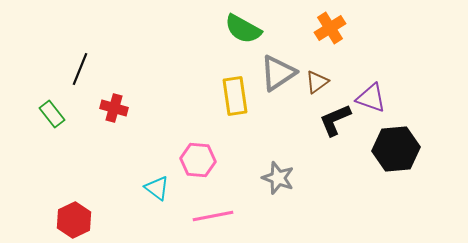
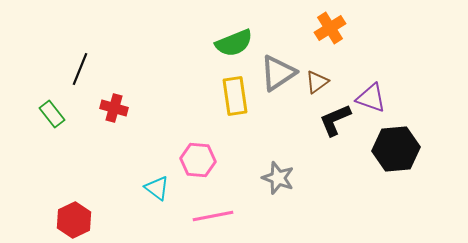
green semicircle: moved 9 px left, 14 px down; rotated 51 degrees counterclockwise
